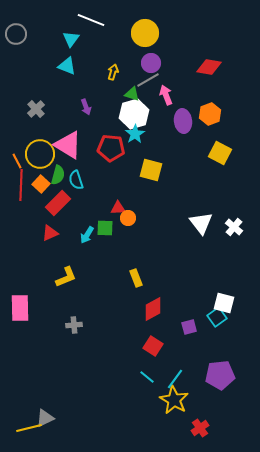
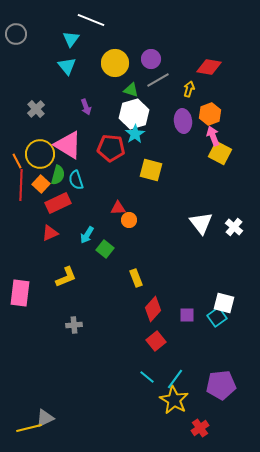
yellow circle at (145, 33): moved 30 px left, 30 px down
purple circle at (151, 63): moved 4 px up
cyan triangle at (67, 66): rotated 30 degrees clockwise
yellow arrow at (113, 72): moved 76 px right, 17 px down
gray line at (148, 80): moved 10 px right
green triangle at (132, 94): moved 1 px left, 4 px up
pink arrow at (166, 95): moved 47 px right, 41 px down
red rectangle at (58, 203): rotated 20 degrees clockwise
orange circle at (128, 218): moved 1 px right, 2 px down
green square at (105, 228): moved 21 px down; rotated 36 degrees clockwise
pink rectangle at (20, 308): moved 15 px up; rotated 8 degrees clockwise
red diamond at (153, 309): rotated 20 degrees counterclockwise
purple square at (189, 327): moved 2 px left, 12 px up; rotated 14 degrees clockwise
red square at (153, 346): moved 3 px right, 5 px up; rotated 18 degrees clockwise
purple pentagon at (220, 375): moved 1 px right, 10 px down
